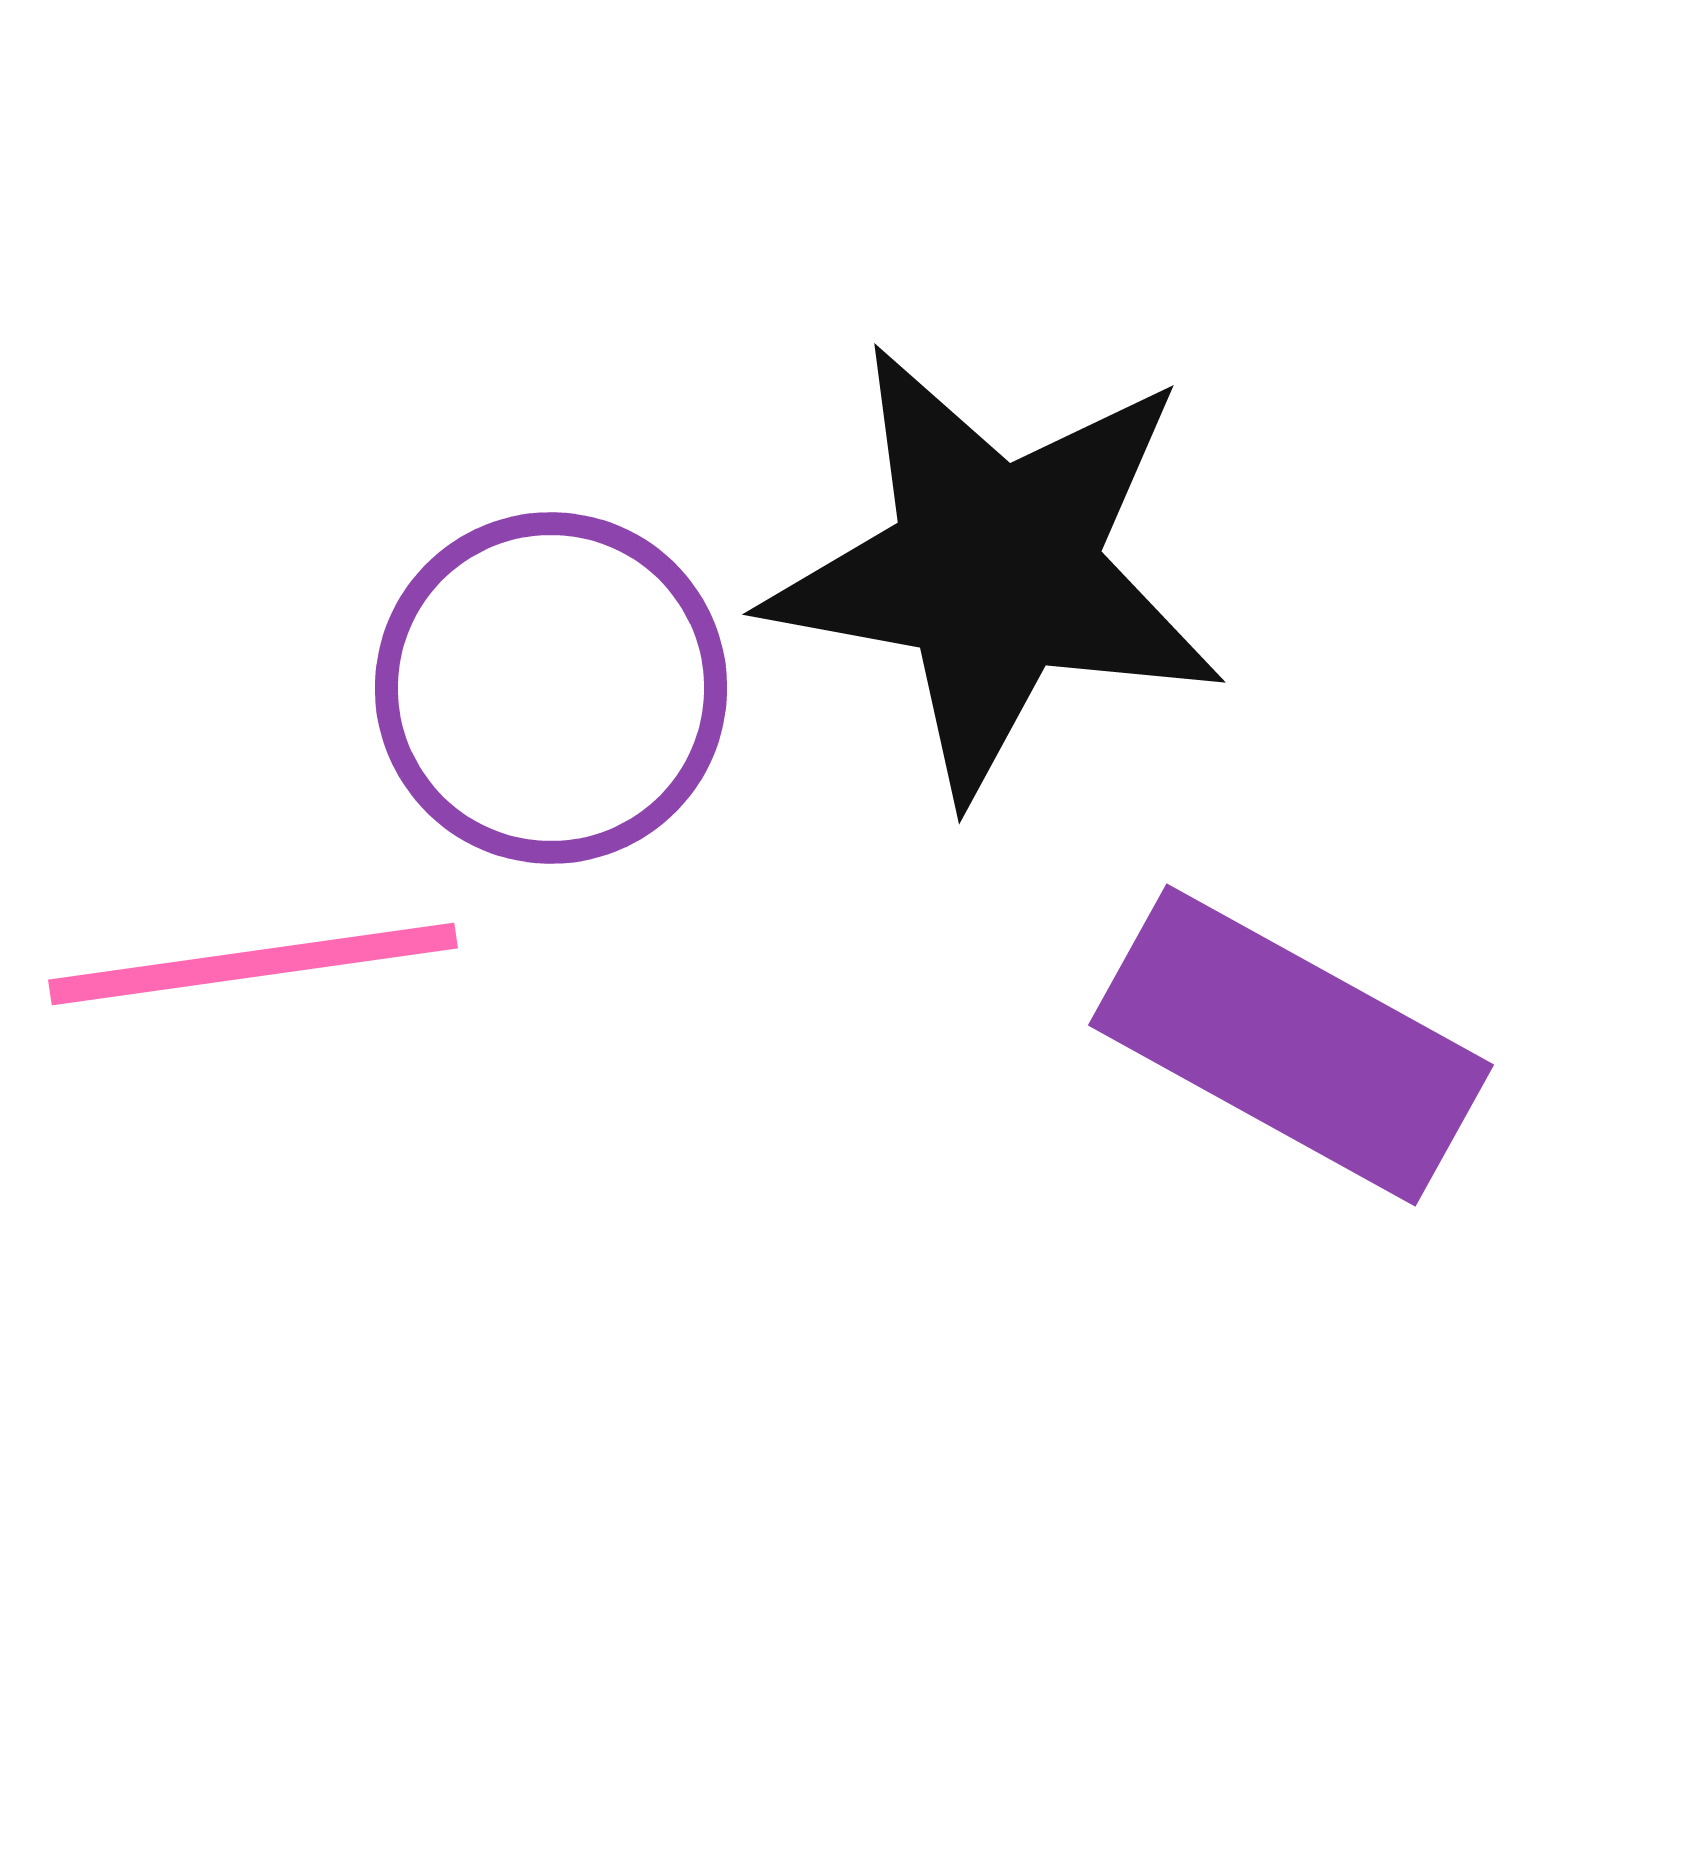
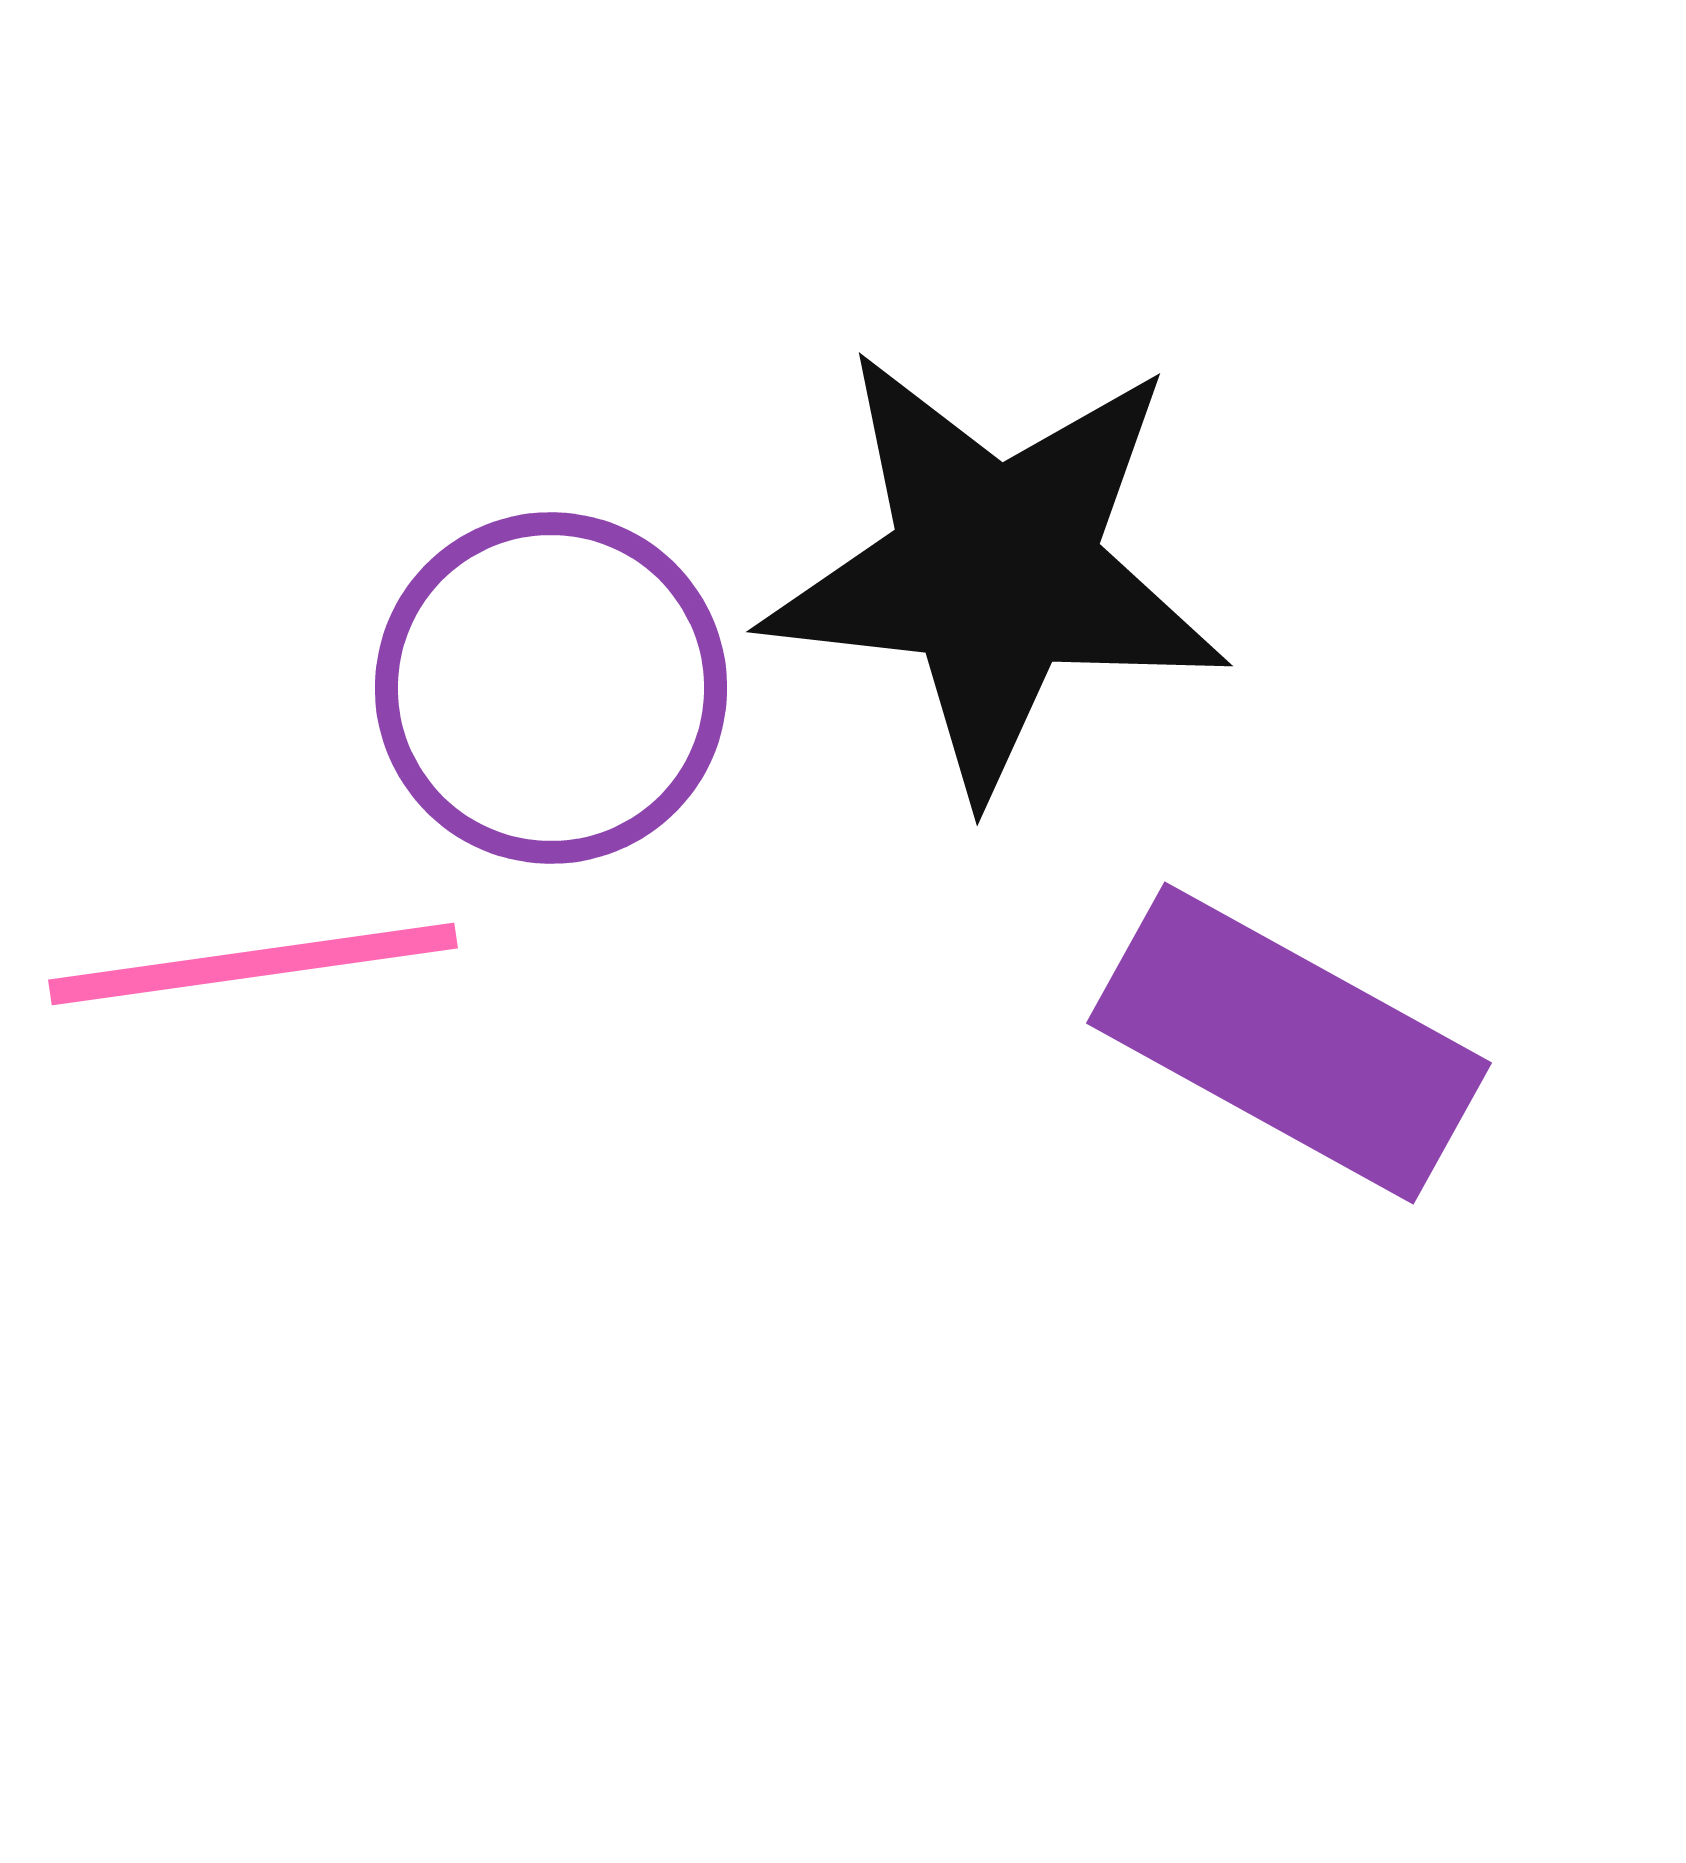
black star: rotated 4 degrees counterclockwise
purple rectangle: moved 2 px left, 2 px up
